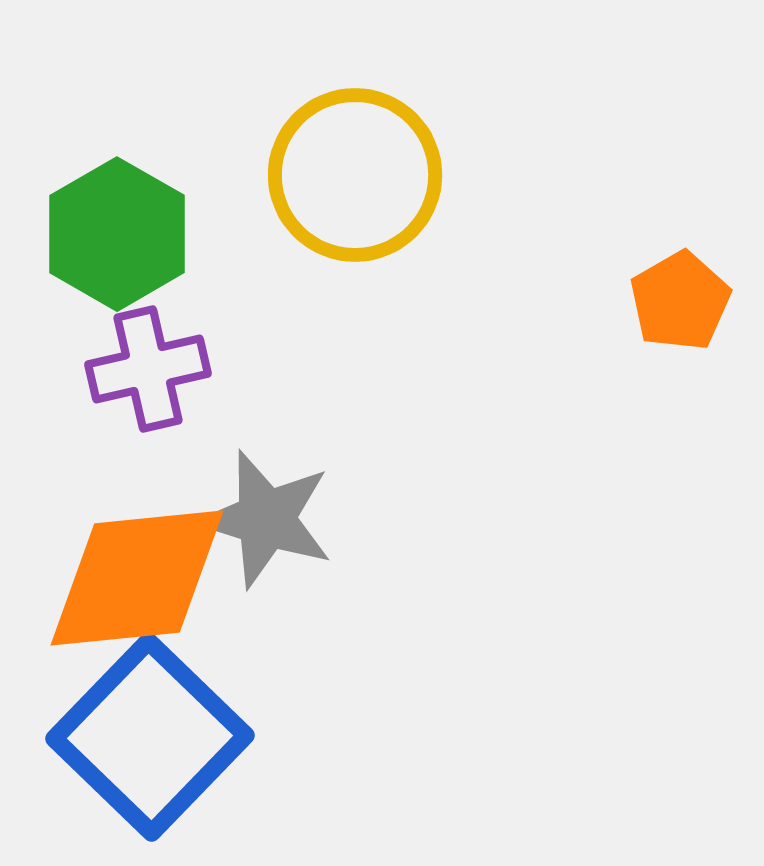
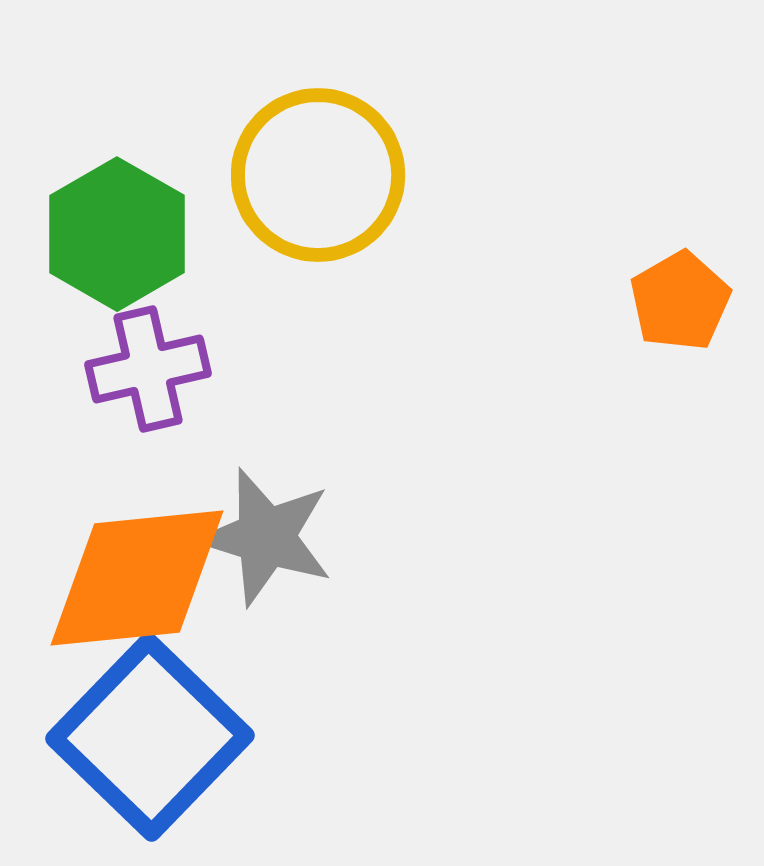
yellow circle: moved 37 px left
gray star: moved 18 px down
